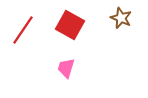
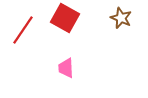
red square: moved 5 px left, 7 px up
pink trapezoid: rotated 20 degrees counterclockwise
